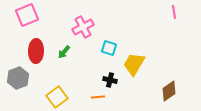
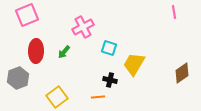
brown diamond: moved 13 px right, 18 px up
